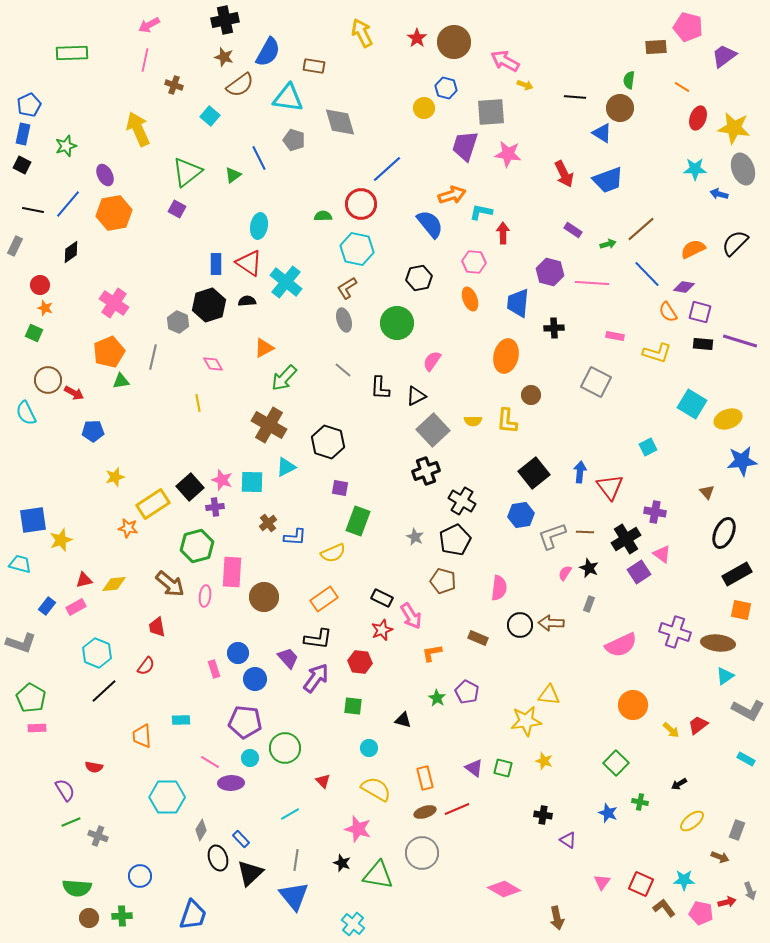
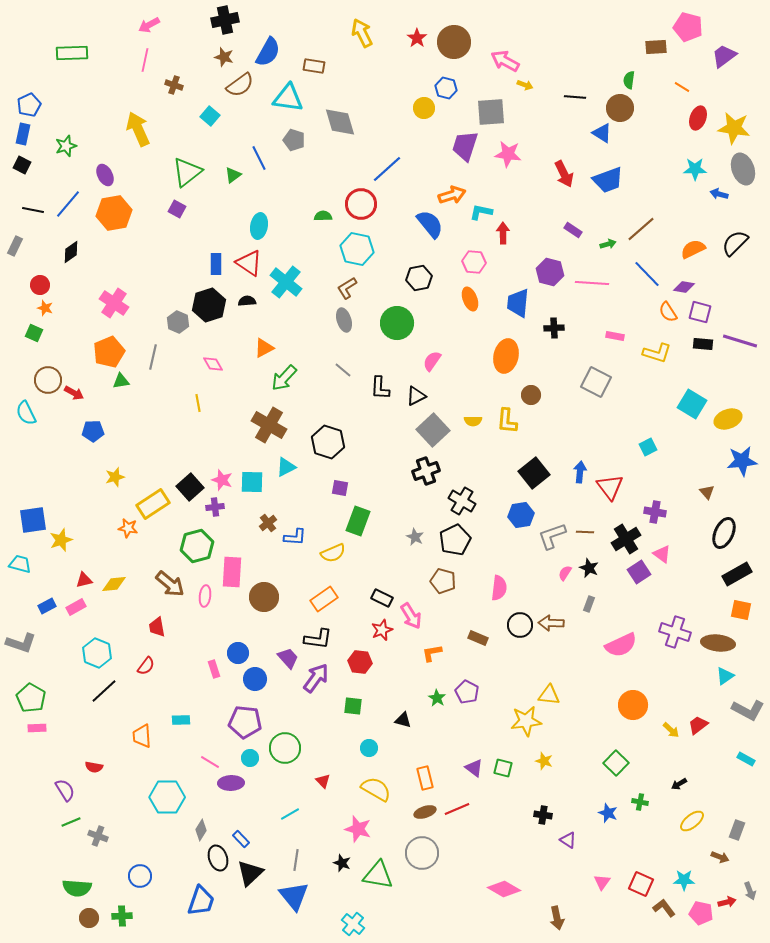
blue rectangle at (47, 606): rotated 24 degrees clockwise
blue trapezoid at (193, 915): moved 8 px right, 14 px up
